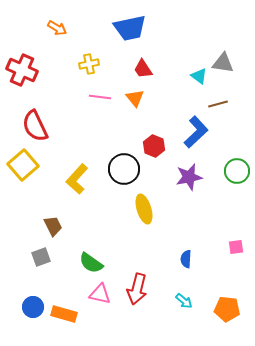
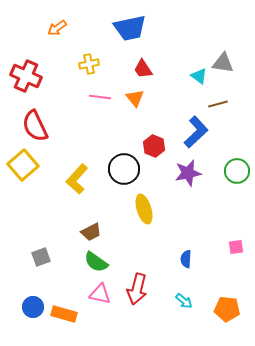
orange arrow: rotated 114 degrees clockwise
red cross: moved 4 px right, 6 px down
purple star: moved 1 px left, 4 px up
brown trapezoid: moved 38 px right, 6 px down; rotated 90 degrees clockwise
green semicircle: moved 5 px right, 1 px up
